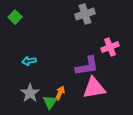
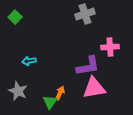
pink cross: rotated 18 degrees clockwise
purple L-shape: moved 1 px right
gray star: moved 12 px left, 2 px up; rotated 12 degrees counterclockwise
